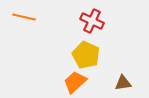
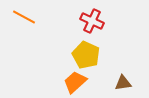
orange line: rotated 15 degrees clockwise
